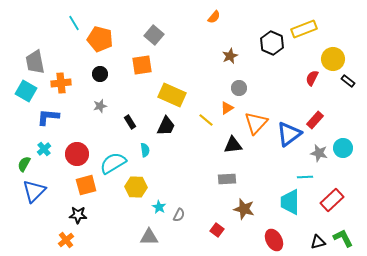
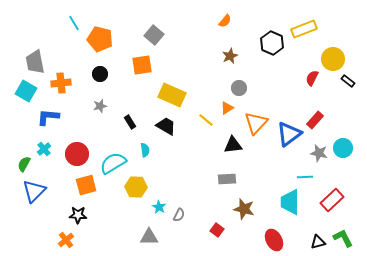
orange semicircle at (214, 17): moved 11 px right, 4 px down
black trapezoid at (166, 126): rotated 85 degrees counterclockwise
